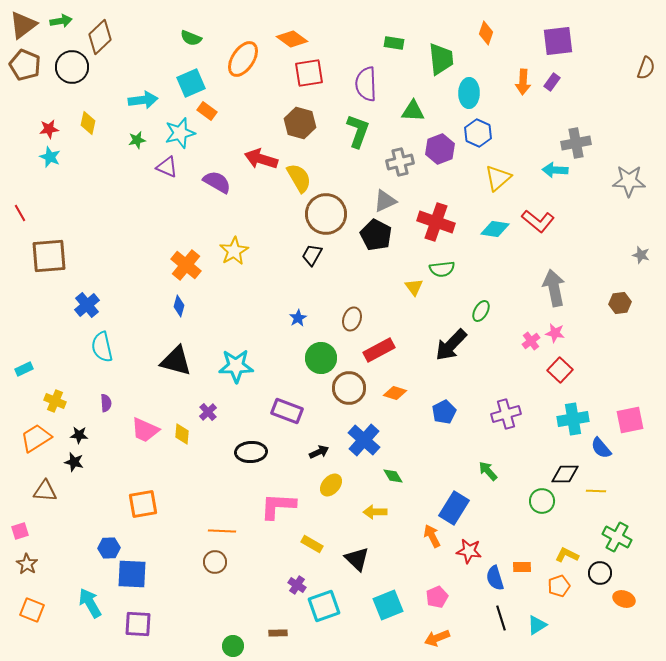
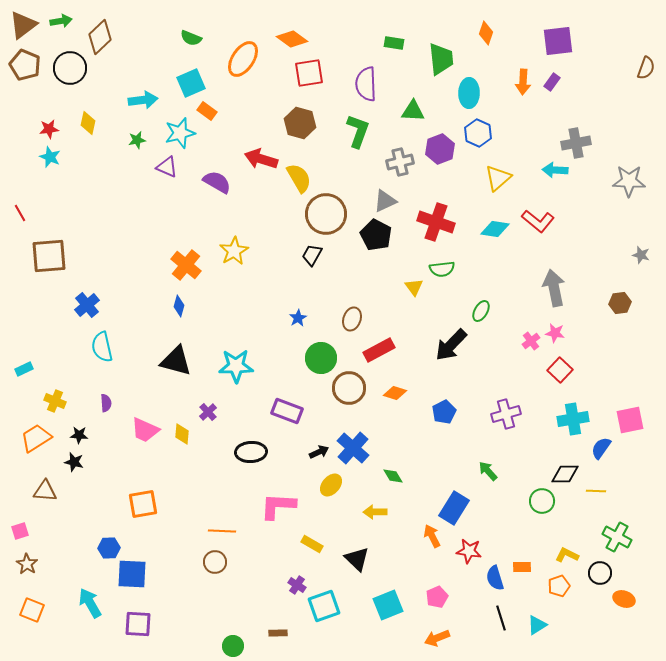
black circle at (72, 67): moved 2 px left, 1 px down
blue cross at (364, 440): moved 11 px left, 8 px down
blue semicircle at (601, 448): rotated 75 degrees clockwise
